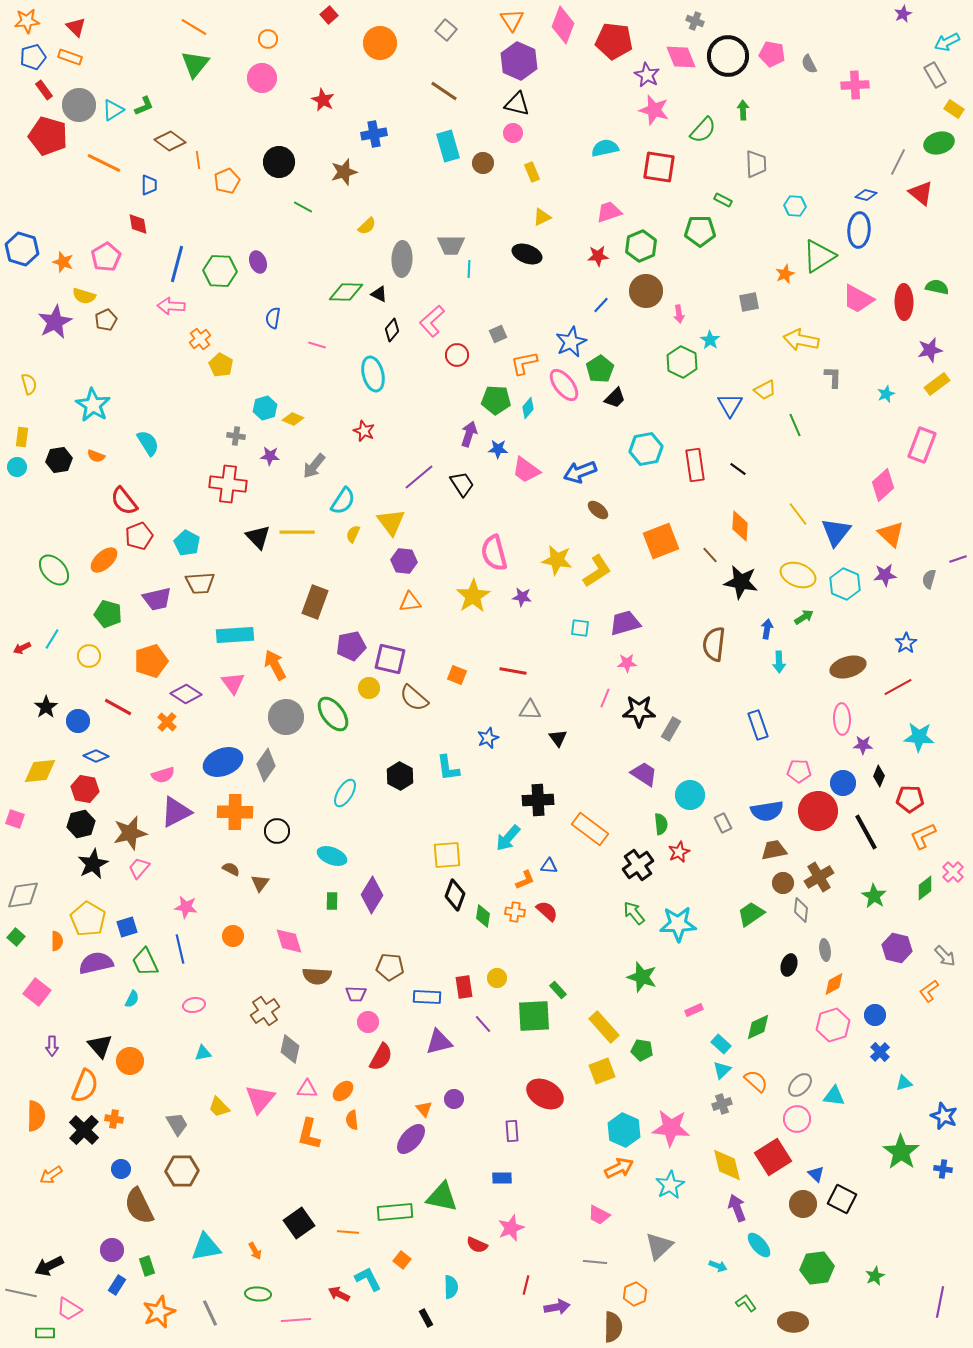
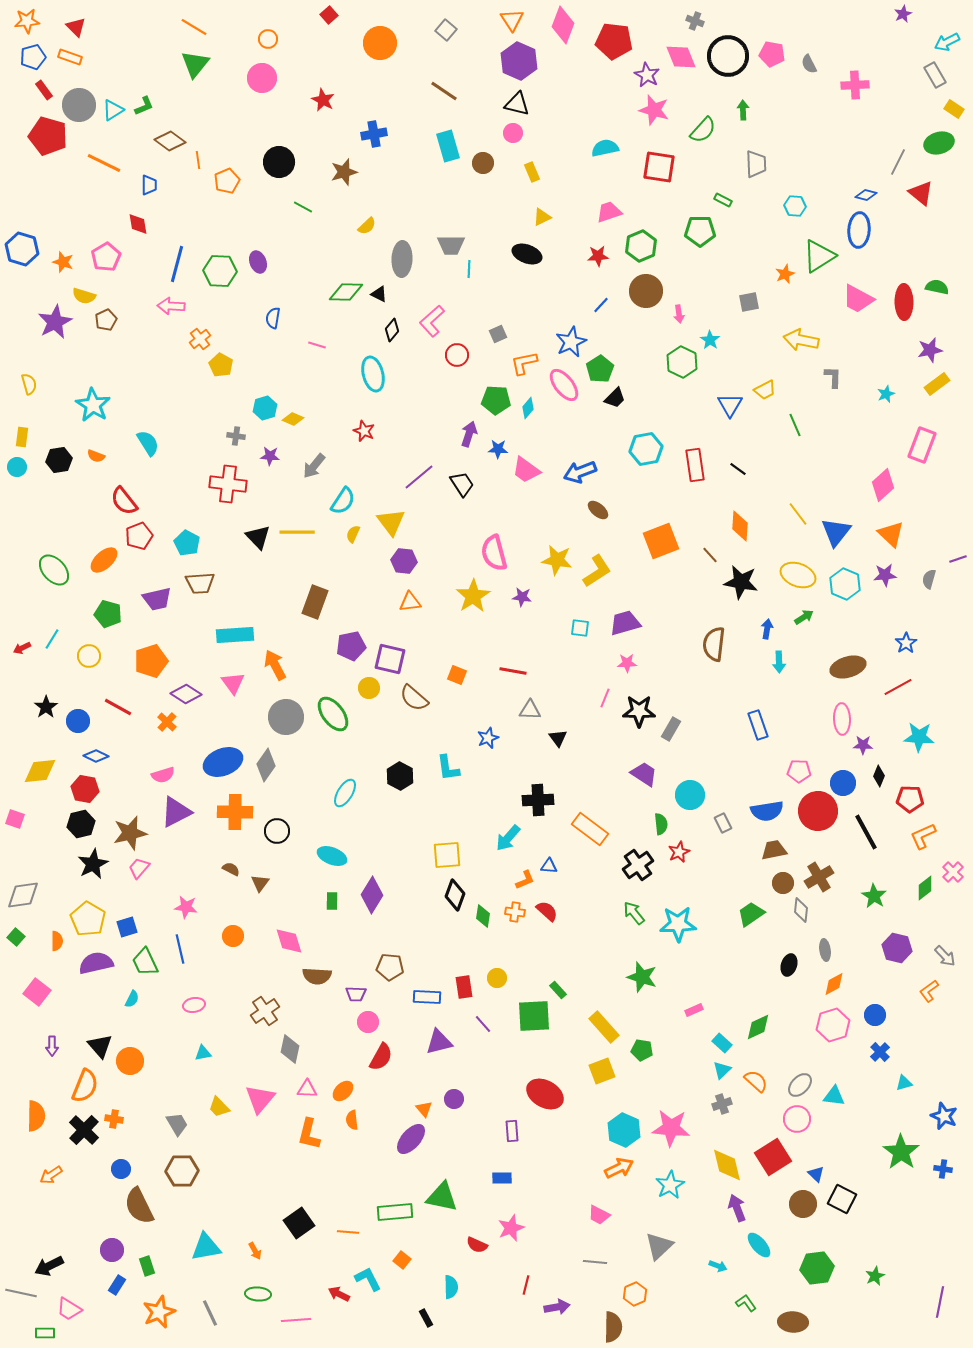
cyan rectangle at (721, 1044): moved 1 px right, 1 px up
